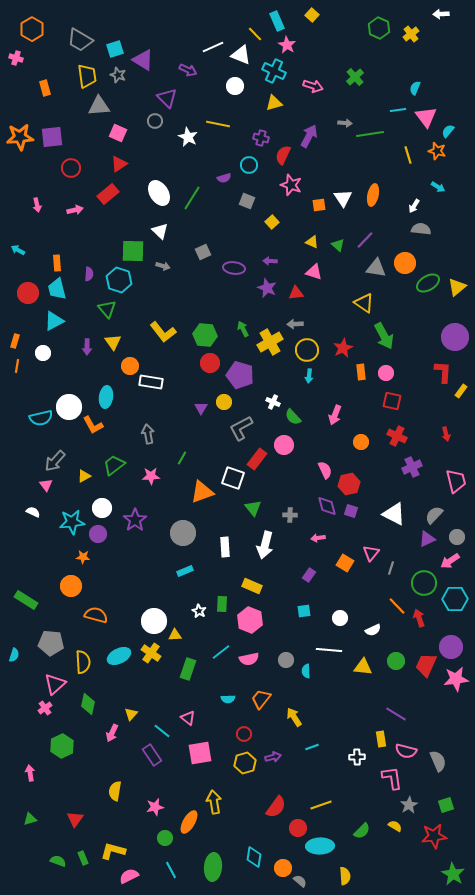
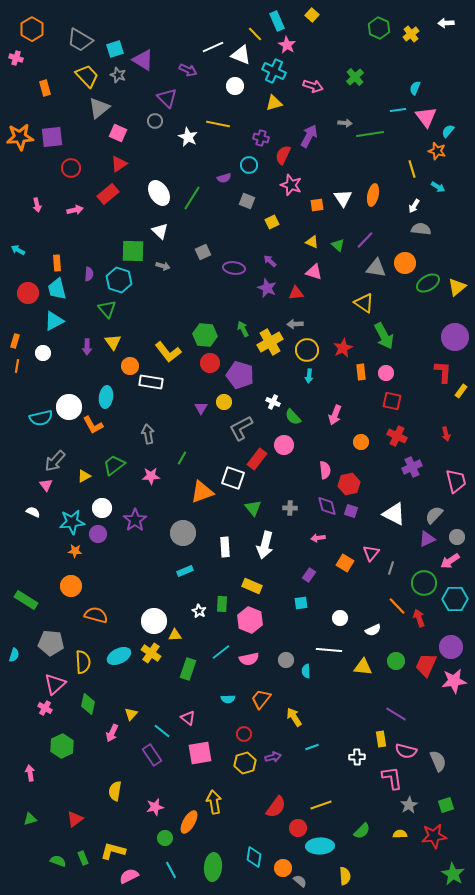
white arrow at (441, 14): moved 5 px right, 9 px down
yellow trapezoid at (87, 76): rotated 35 degrees counterclockwise
gray triangle at (99, 106): moved 2 px down; rotated 35 degrees counterclockwise
yellow line at (408, 155): moved 4 px right, 14 px down
orange square at (319, 205): moved 2 px left
yellow square at (272, 222): rotated 16 degrees clockwise
purple arrow at (270, 261): rotated 40 degrees clockwise
yellow L-shape at (163, 332): moved 5 px right, 20 px down
pink semicircle at (325, 470): rotated 18 degrees clockwise
gray cross at (290, 515): moved 7 px up
orange star at (83, 557): moved 8 px left, 6 px up
cyan square at (304, 611): moved 3 px left, 8 px up
pink star at (456, 679): moved 2 px left, 2 px down
pink cross at (45, 708): rotated 24 degrees counterclockwise
red triangle at (75, 819): rotated 18 degrees clockwise
yellow semicircle at (395, 826): moved 5 px right, 8 px down; rotated 32 degrees counterclockwise
